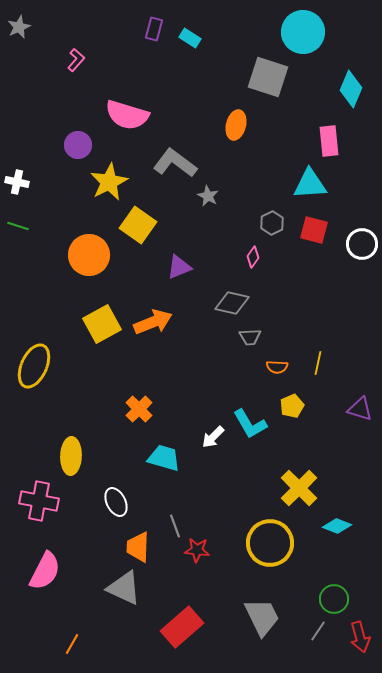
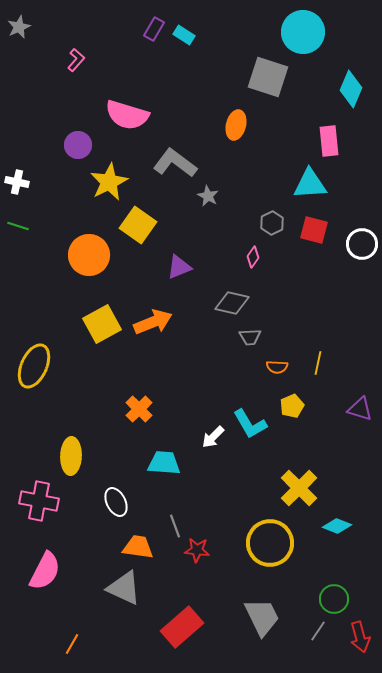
purple rectangle at (154, 29): rotated 15 degrees clockwise
cyan rectangle at (190, 38): moved 6 px left, 3 px up
cyan trapezoid at (164, 458): moved 5 px down; rotated 12 degrees counterclockwise
orange trapezoid at (138, 547): rotated 96 degrees clockwise
